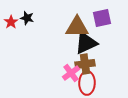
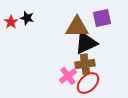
pink cross: moved 3 px left, 3 px down
red ellipse: moved 1 px right; rotated 45 degrees clockwise
